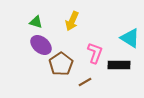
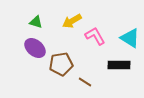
yellow arrow: rotated 36 degrees clockwise
purple ellipse: moved 6 px left, 3 px down
pink L-shape: moved 17 px up; rotated 50 degrees counterclockwise
brown pentagon: rotated 25 degrees clockwise
brown line: rotated 64 degrees clockwise
